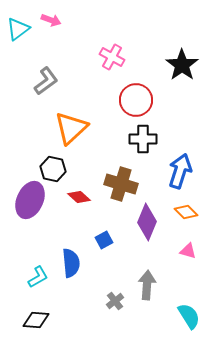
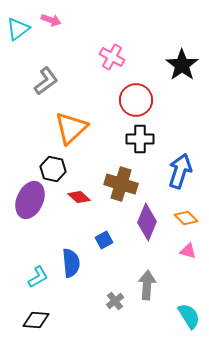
black cross: moved 3 px left
orange diamond: moved 6 px down
